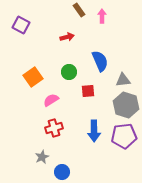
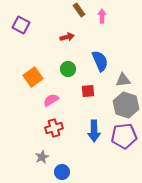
green circle: moved 1 px left, 3 px up
